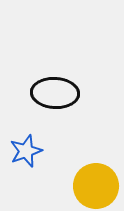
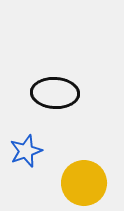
yellow circle: moved 12 px left, 3 px up
